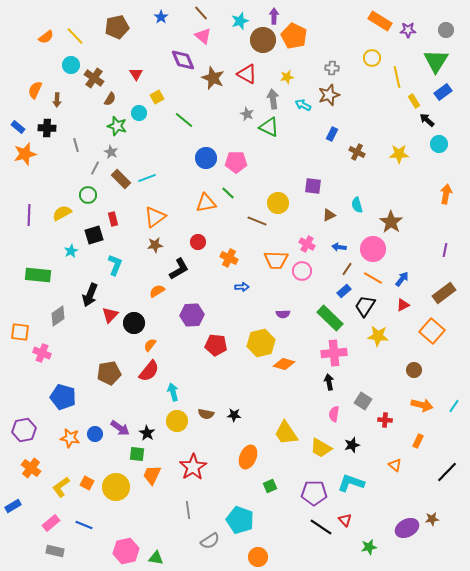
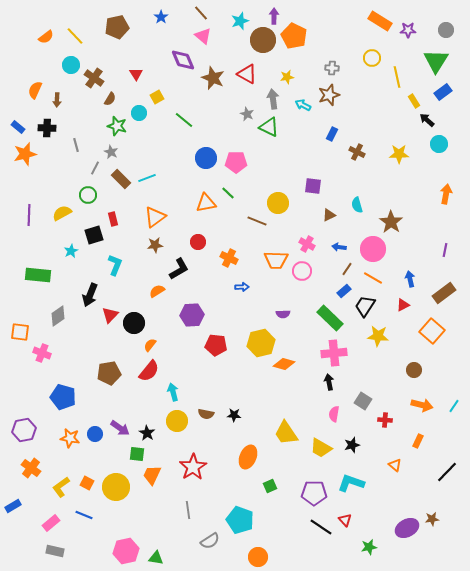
blue arrow at (402, 279): moved 8 px right; rotated 49 degrees counterclockwise
blue line at (84, 525): moved 10 px up
